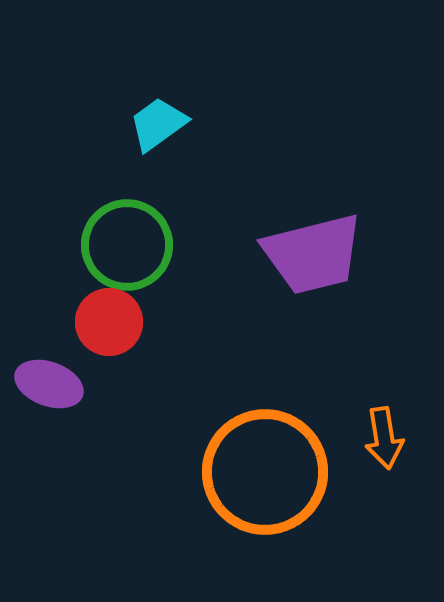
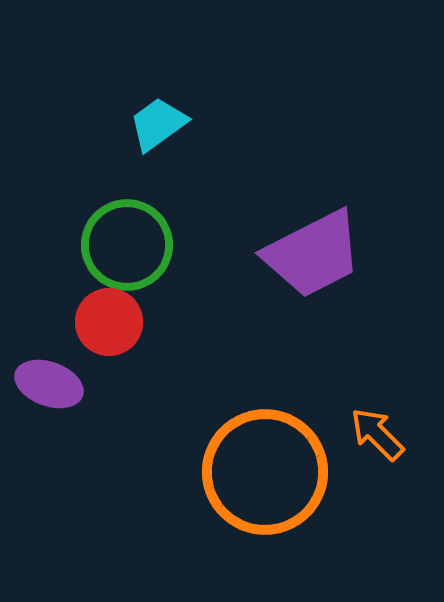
purple trapezoid: rotated 13 degrees counterclockwise
orange arrow: moved 7 px left, 4 px up; rotated 144 degrees clockwise
